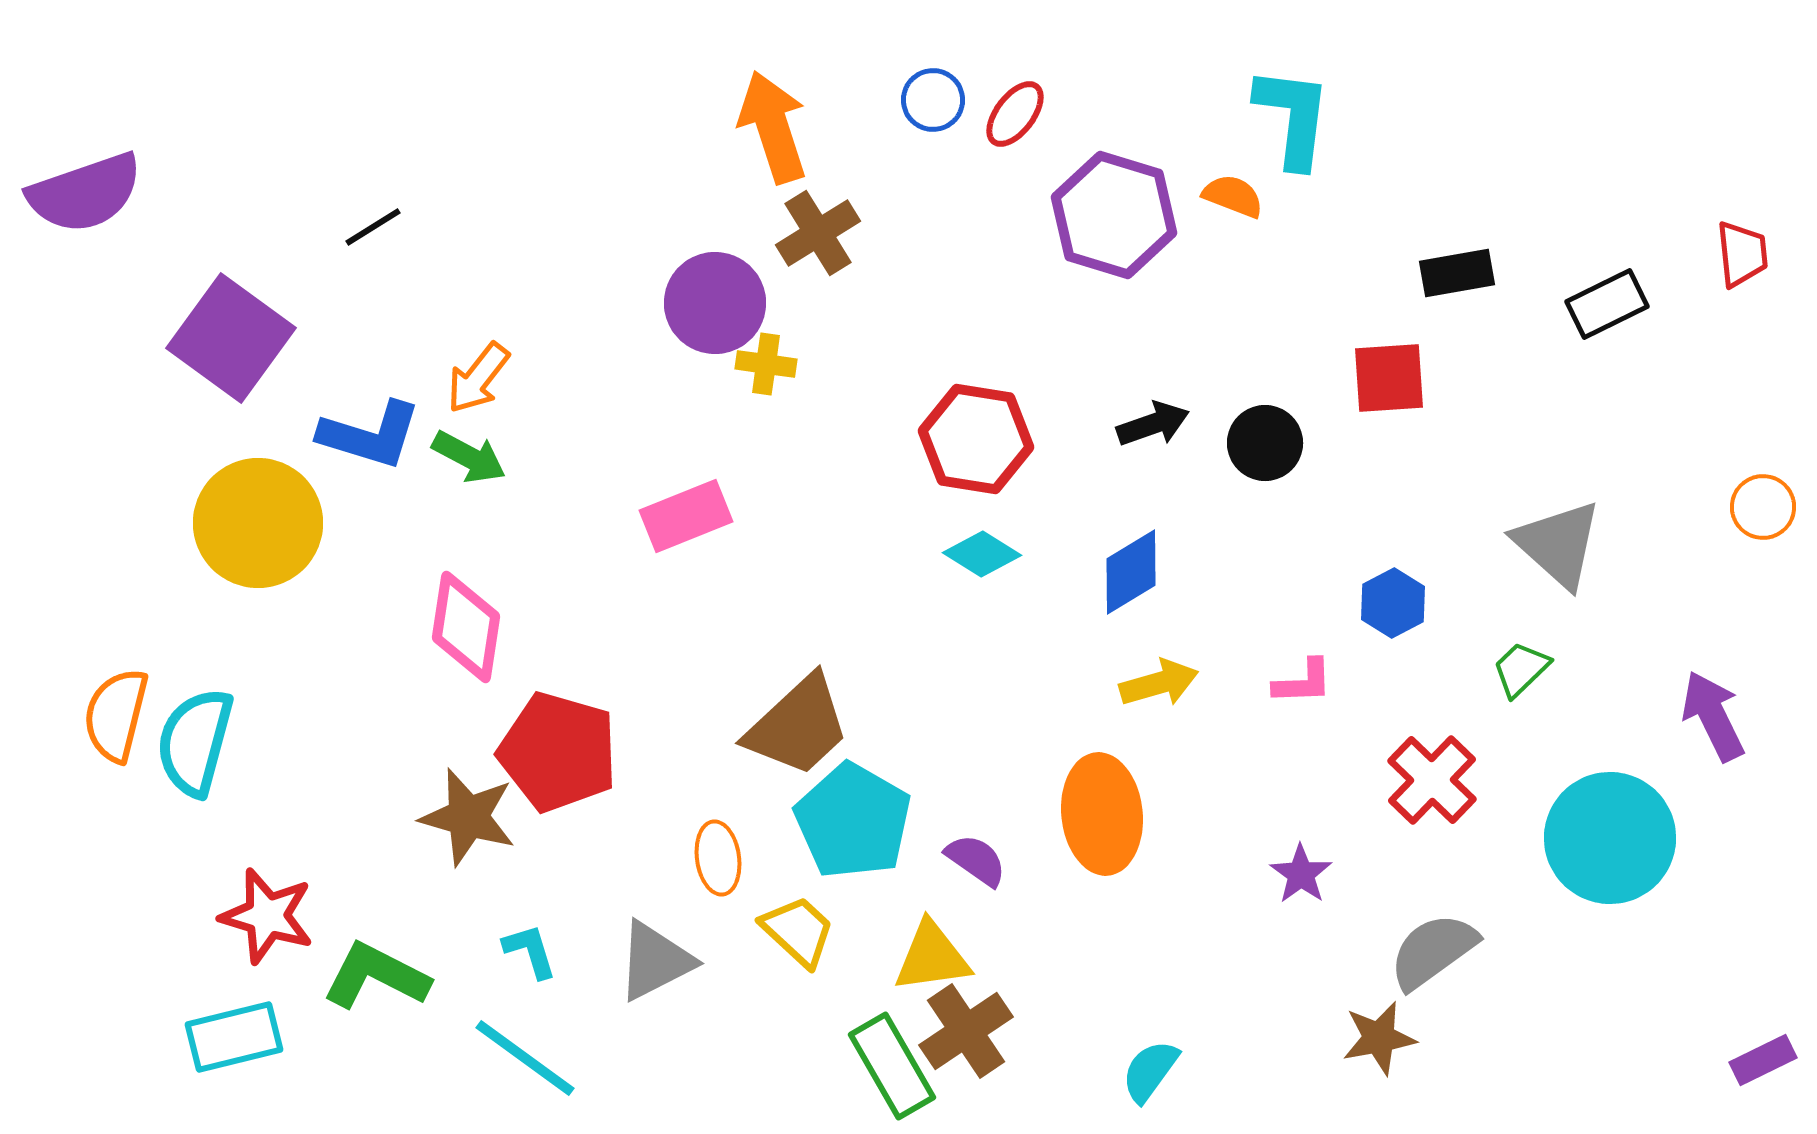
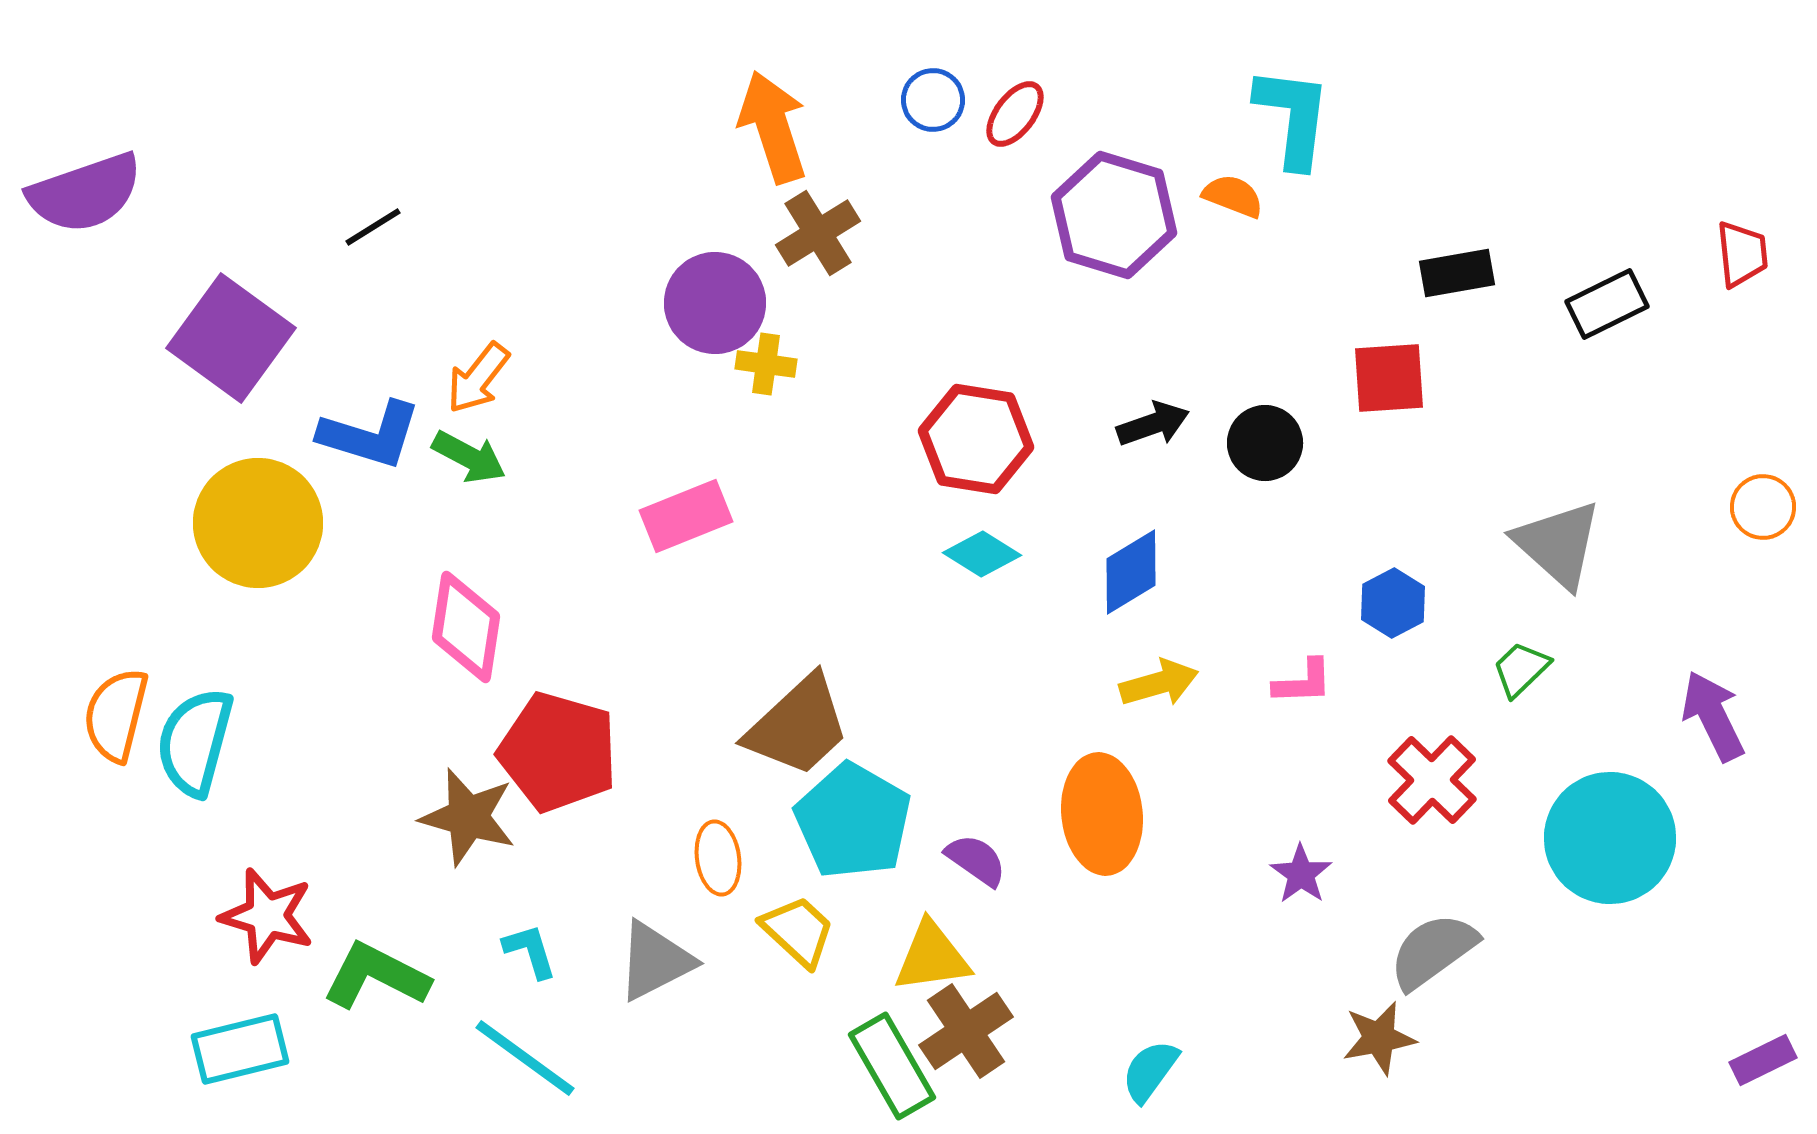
cyan rectangle at (234, 1037): moved 6 px right, 12 px down
